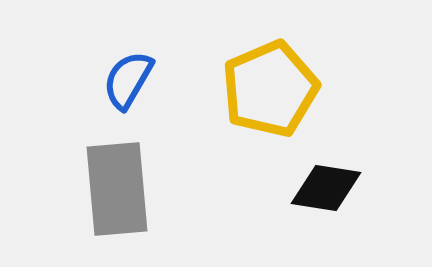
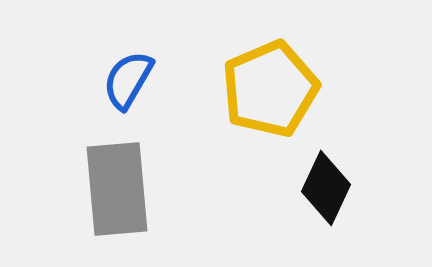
black diamond: rotated 74 degrees counterclockwise
